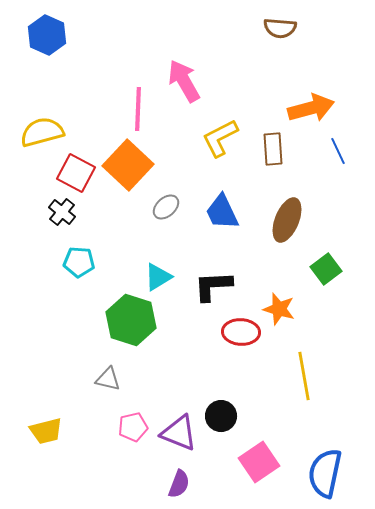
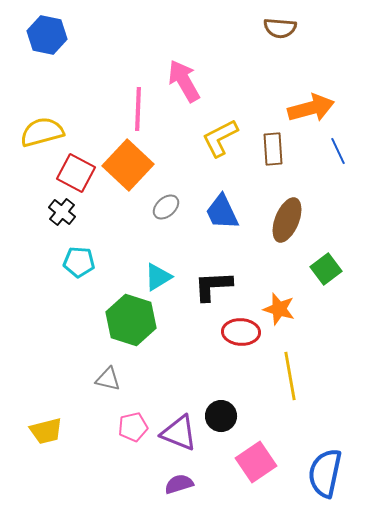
blue hexagon: rotated 12 degrees counterclockwise
yellow line: moved 14 px left
pink square: moved 3 px left
purple semicircle: rotated 128 degrees counterclockwise
